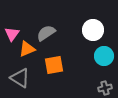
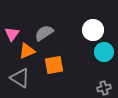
gray semicircle: moved 2 px left
orange triangle: moved 2 px down
cyan circle: moved 4 px up
gray cross: moved 1 px left
